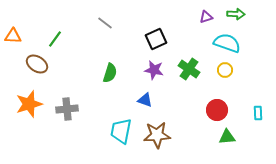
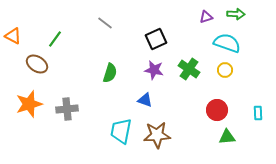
orange triangle: rotated 24 degrees clockwise
